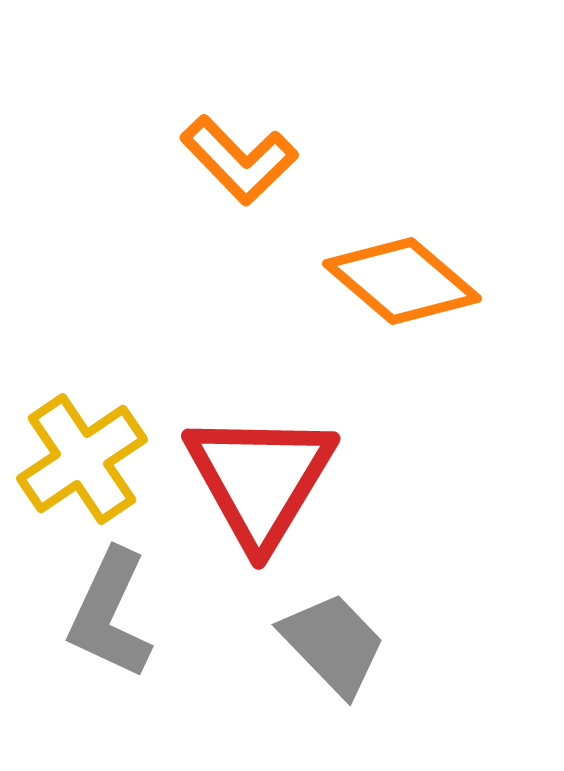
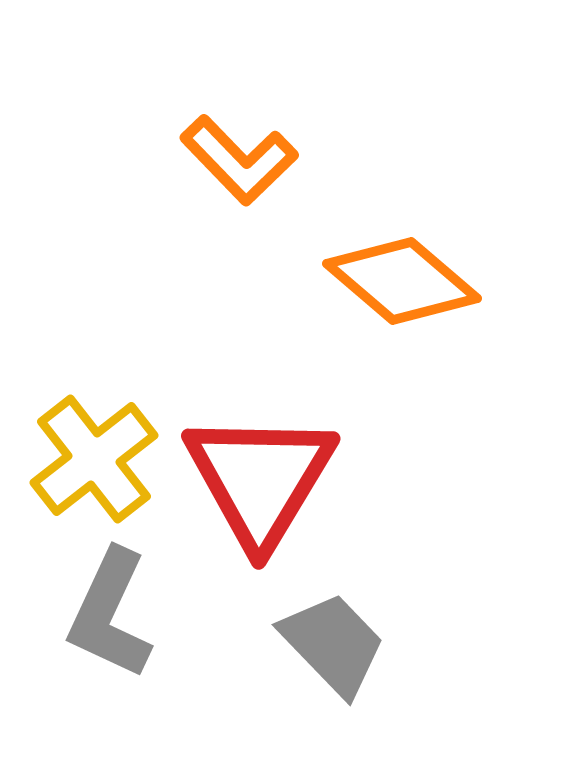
yellow cross: moved 12 px right; rotated 4 degrees counterclockwise
